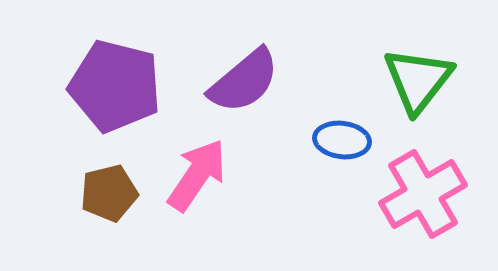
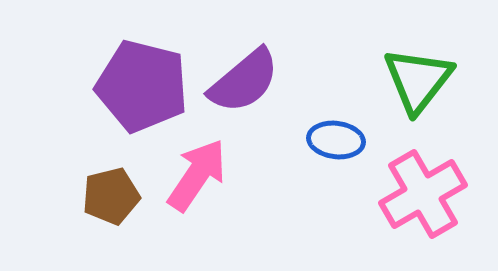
purple pentagon: moved 27 px right
blue ellipse: moved 6 px left
brown pentagon: moved 2 px right, 3 px down
